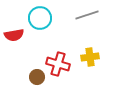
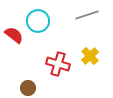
cyan circle: moved 2 px left, 3 px down
red semicircle: rotated 132 degrees counterclockwise
yellow cross: moved 1 px up; rotated 36 degrees counterclockwise
brown circle: moved 9 px left, 11 px down
